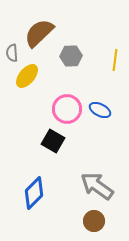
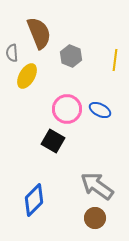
brown semicircle: rotated 112 degrees clockwise
gray hexagon: rotated 25 degrees clockwise
yellow ellipse: rotated 10 degrees counterclockwise
blue diamond: moved 7 px down
brown circle: moved 1 px right, 3 px up
